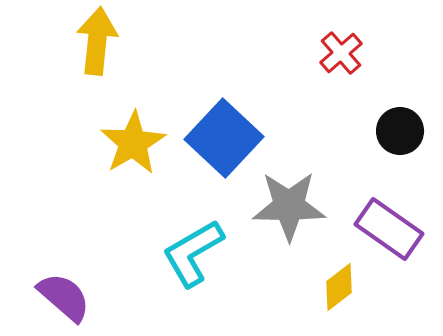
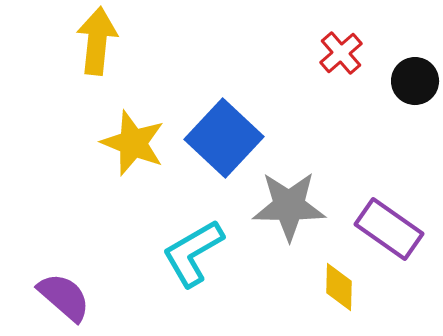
black circle: moved 15 px right, 50 px up
yellow star: rotated 20 degrees counterclockwise
yellow diamond: rotated 51 degrees counterclockwise
